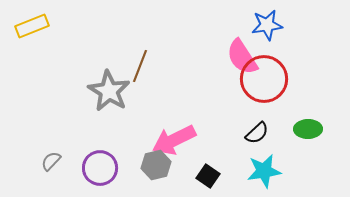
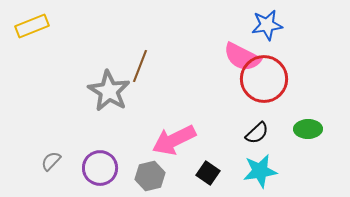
pink semicircle: rotated 30 degrees counterclockwise
gray hexagon: moved 6 px left, 11 px down
cyan star: moved 4 px left
black square: moved 3 px up
